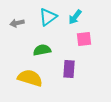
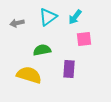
yellow semicircle: moved 1 px left, 3 px up
